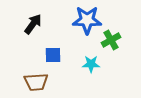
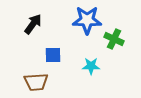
green cross: moved 3 px right, 1 px up; rotated 36 degrees counterclockwise
cyan star: moved 2 px down
